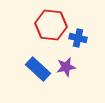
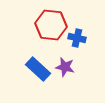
blue cross: moved 1 px left
purple star: moved 1 px left; rotated 24 degrees clockwise
